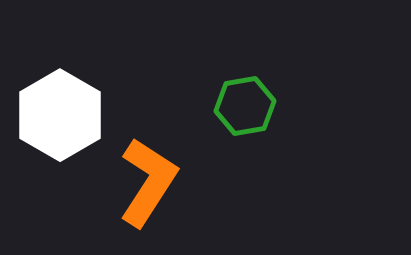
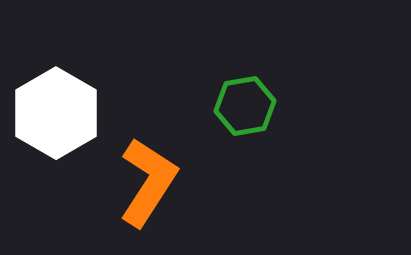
white hexagon: moved 4 px left, 2 px up
